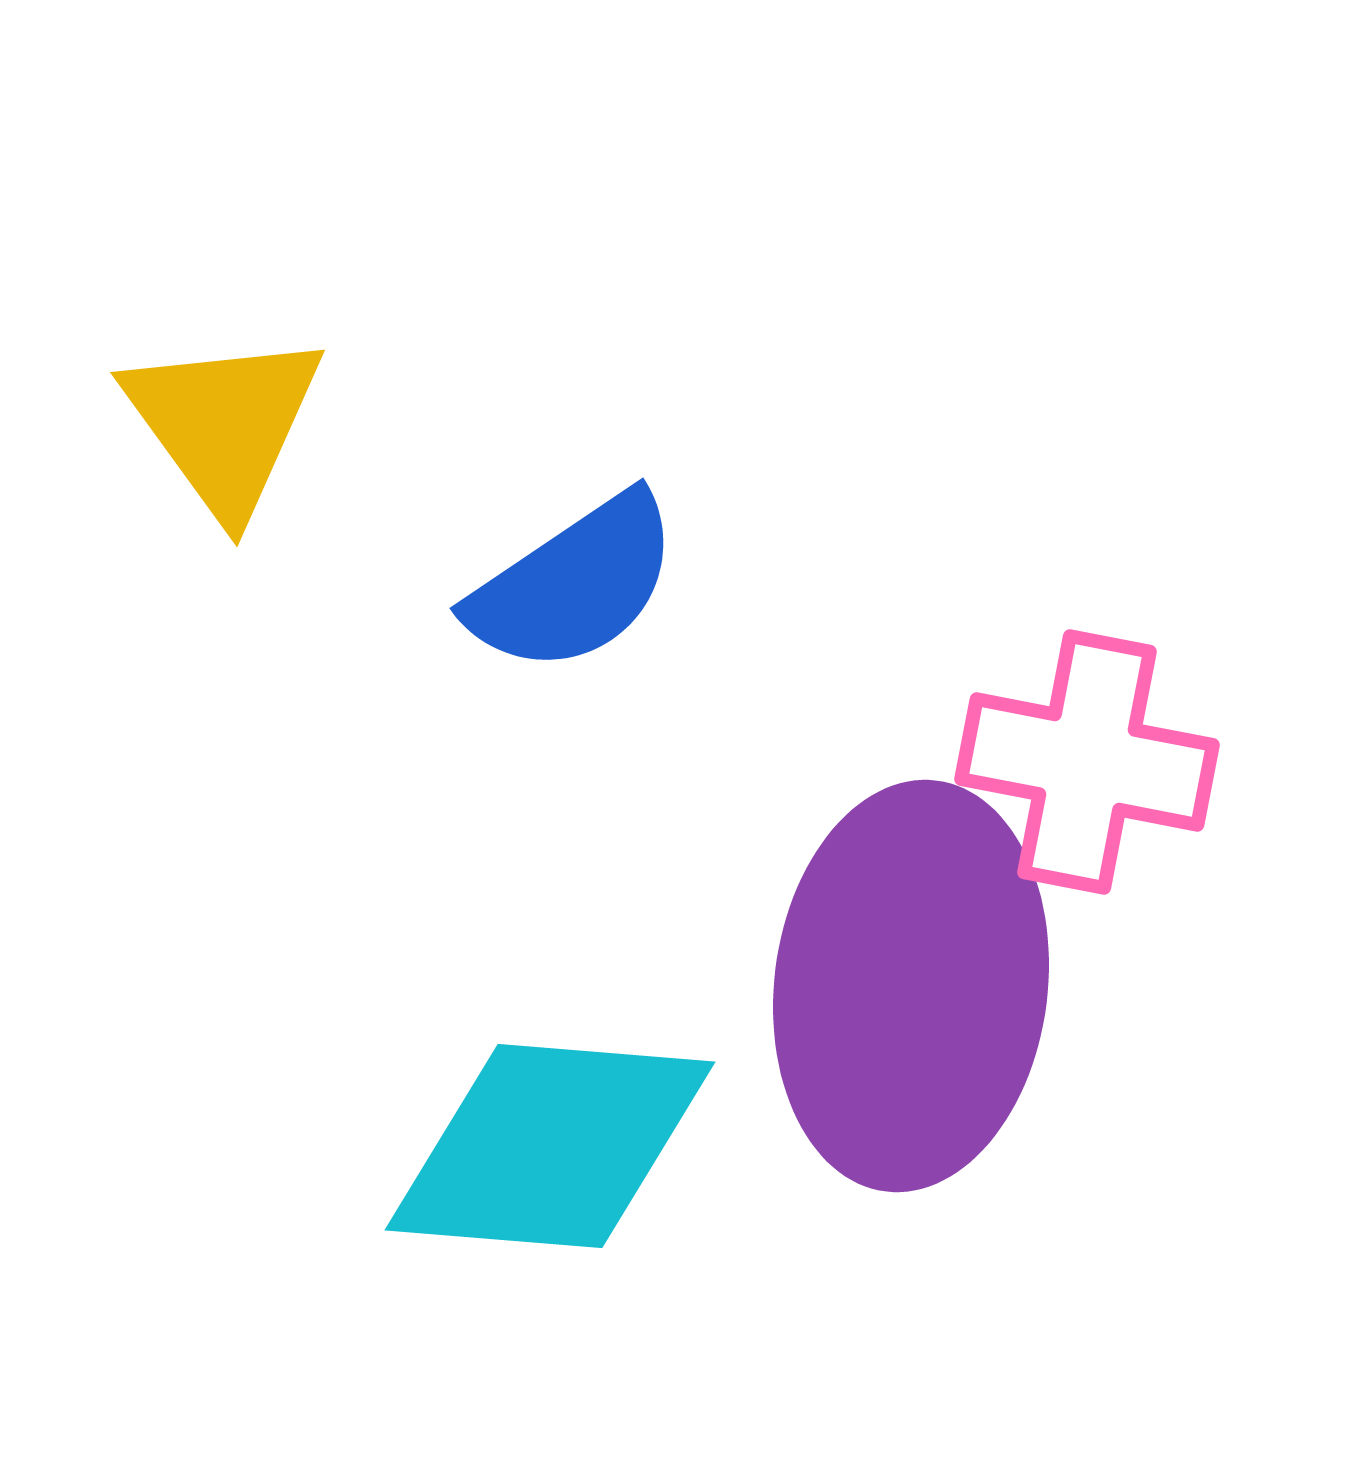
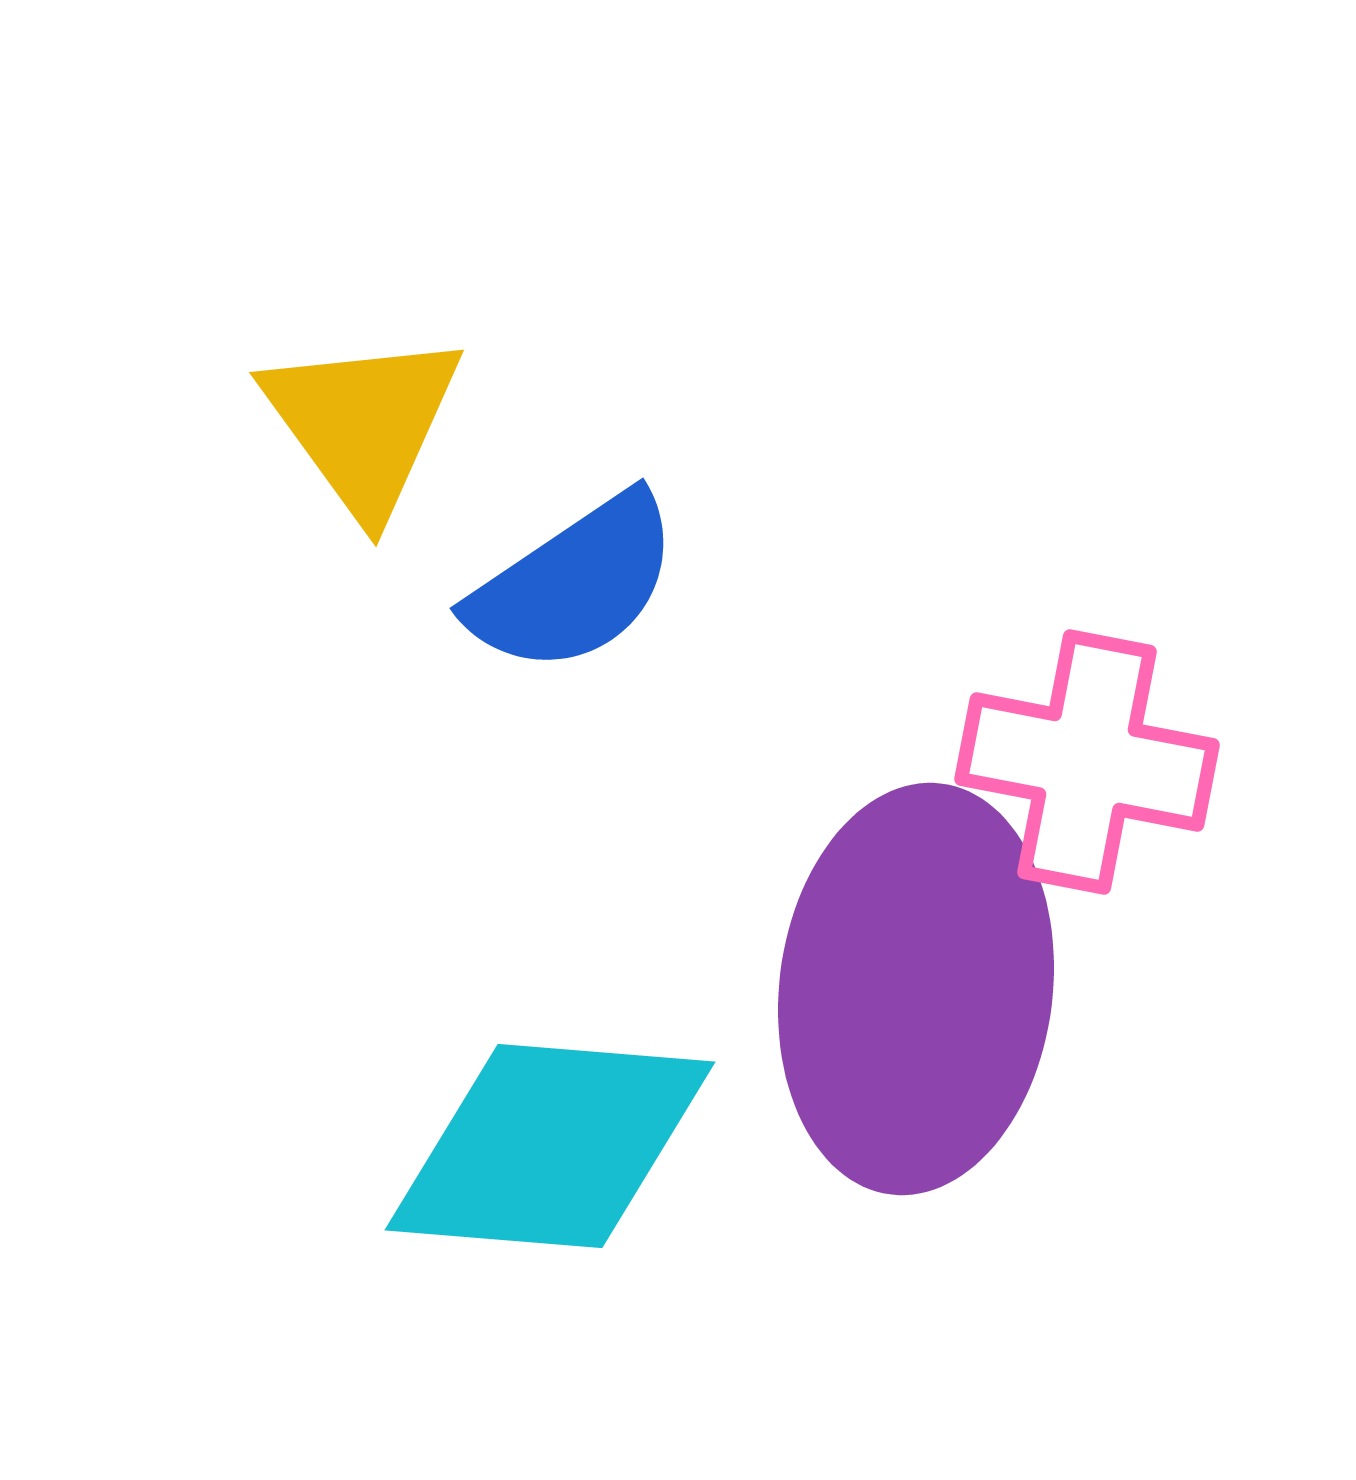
yellow triangle: moved 139 px right
purple ellipse: moved 5 px right, 3 px down
